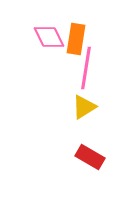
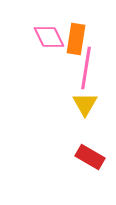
yellow triangle: moved 1 px right, 3 px up; rotated 28 degrees counterclockwise
